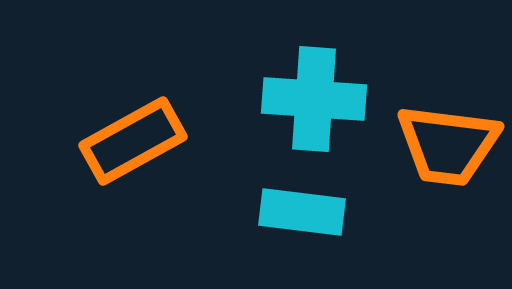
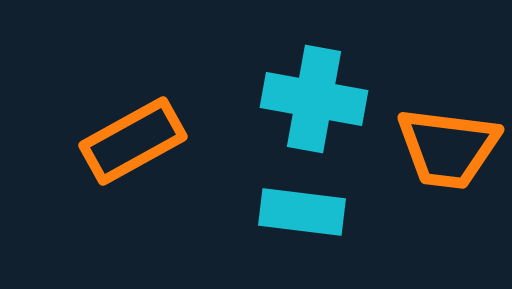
cyan cross: rotated 6 degrees clockwise
orange trapezoid: moved 3 px down
